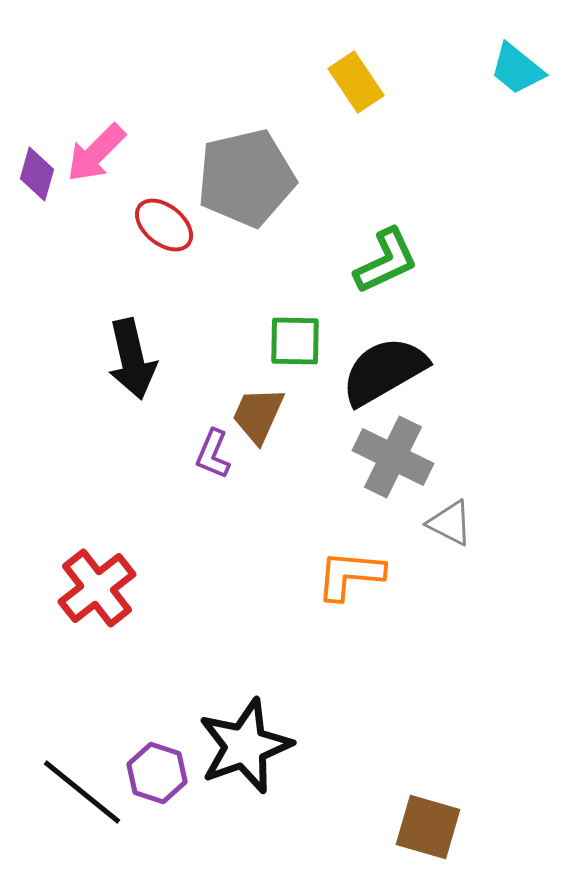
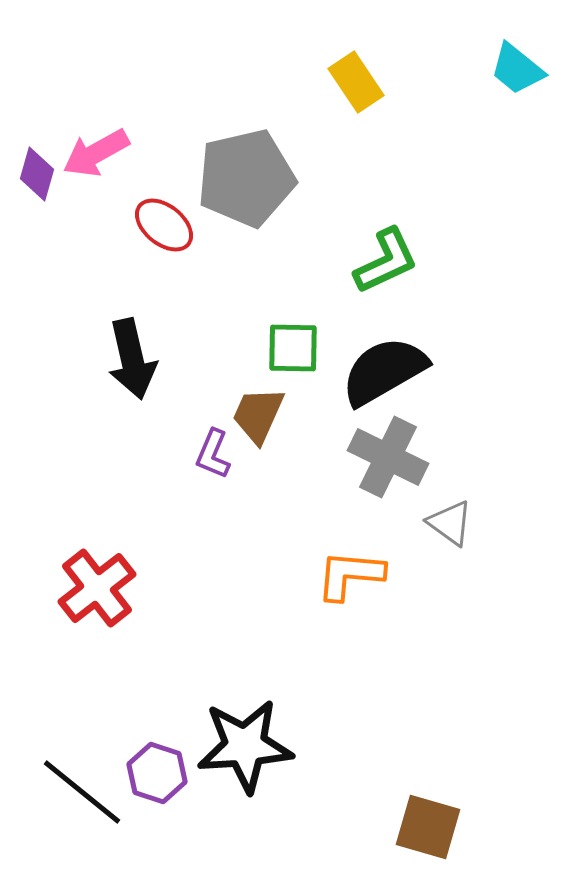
pink arrow: rotated 16 degrees clockwise
green square: moved 2 px left, 7 px down
gray cross: moved 5 px left
gray triangle: rotated 9 degrees clockwise
black star: rotated 16 degrees clockwise
